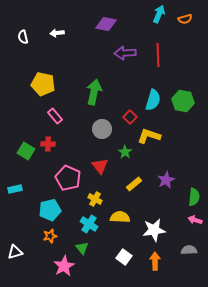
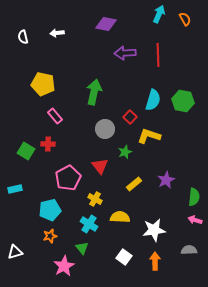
orange semicircle: rotated 104 degrees counterclockwise
gray circle: moved 3 px right
green star: rotated 16 degrees clockwise
pink pentagon: rotated 20 degrees clockwise
